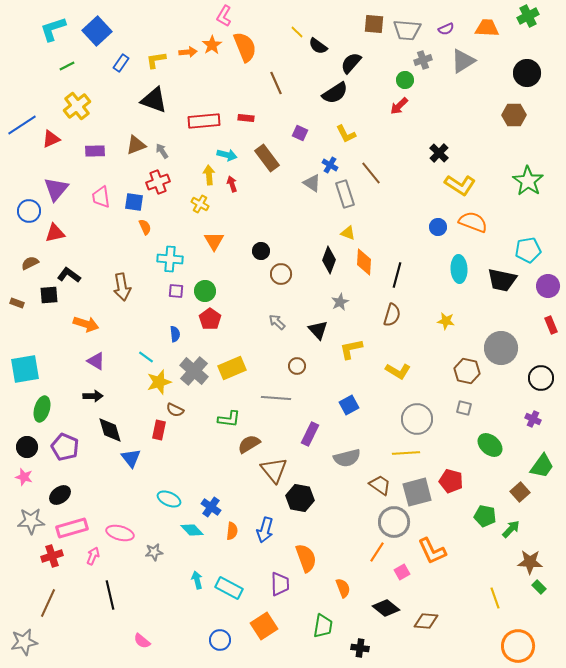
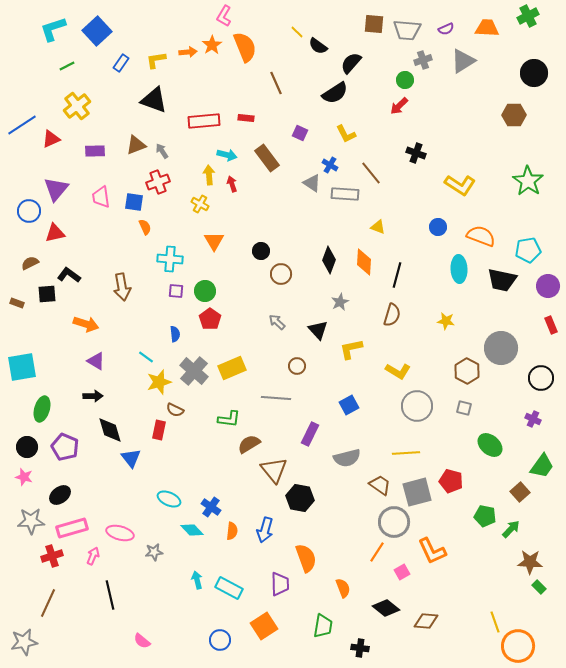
black circle at (527, 73): moved 7 px right
black cross at (439, 153): moved 23 px left; rotated 24 degrees counterclockwise
gray rectangle at (345, 194): rotated 68 degrees counterclockwise
orange semicircle at (473, 222): moved 8 px right, 14 px down
yellow triangle at (348, 233): moved 30 px right, 6 px up
black square at (49, 295): moved 2 px left, 1 px up
cyan square at (25, 369): moved 3 px left, 2 px up
brown hexagon at (467, 371): rotated 15 degrees clockwise
gray circle at (417, 419): moved 13 px up
yellow line at (495, 598): moved 24 px down
